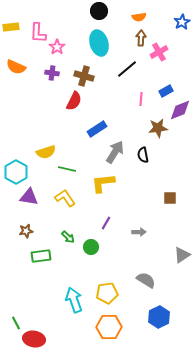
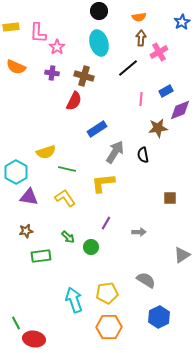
black line at (127, 69): moved 1 px right, 1 px up
